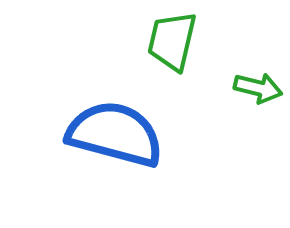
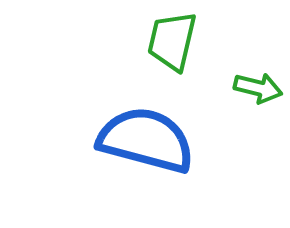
blue semicircle: moved 31 px right, 6 px down
